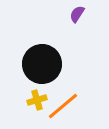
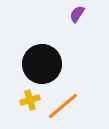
yellow cross: moved 7 px left
